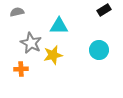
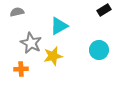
cyan triangle: rotated 30 degrees counterclockwise
yellow star: moved 1 px down
